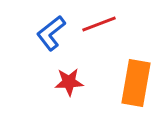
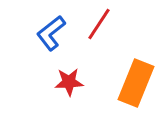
red line: rotated 36 degrees counterclockwise
orange rectangle: rotated 12 degrees clockwise
